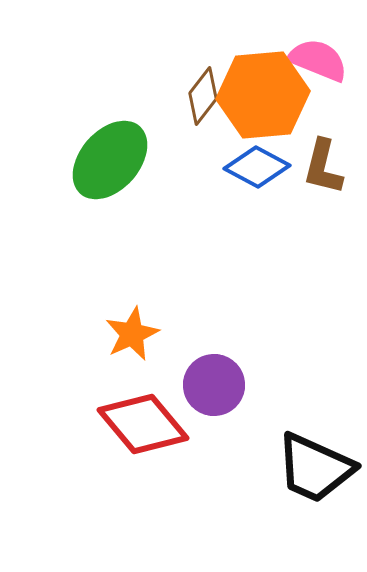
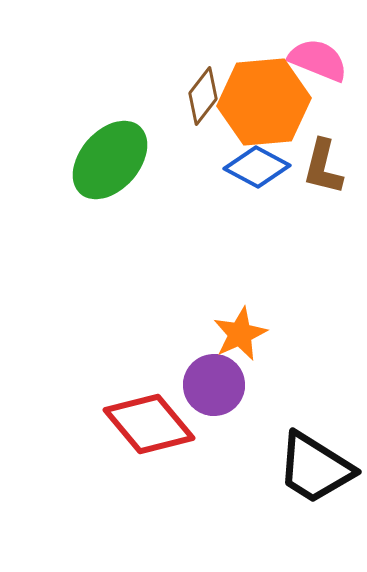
orange hexagon: moved 1 px right, 7 px down
orange star: moved 108 px right
red diamond: moved 6 px right
black trapezoid: rotated 8 degrees clockwise
